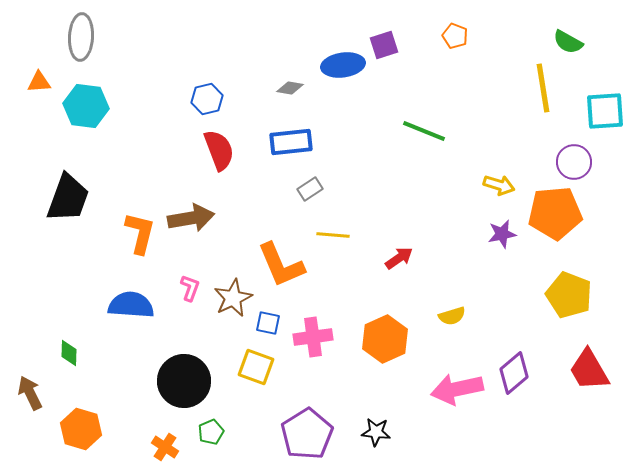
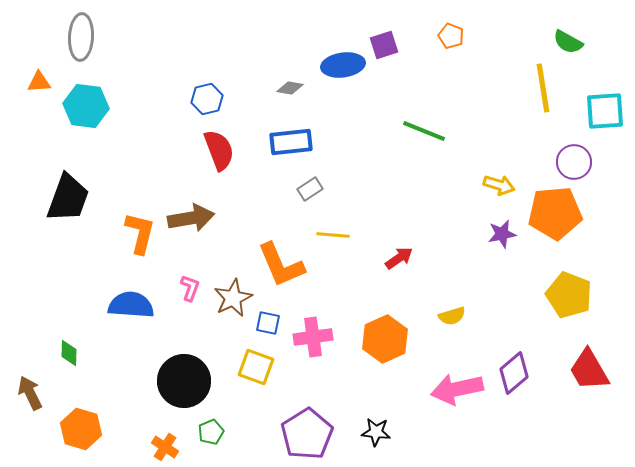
orange pentagon at (455, 36): moved 4 px left
